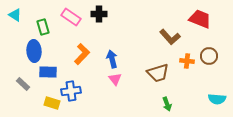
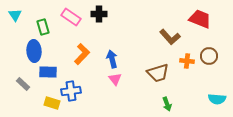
cyan triangle: rotated 24 degrees clockwise
